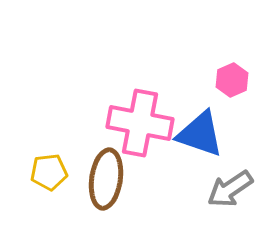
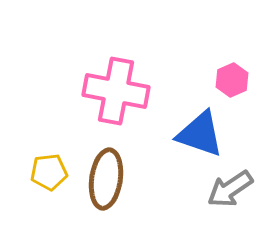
pink cross: moved 24 px left, 32 px up
